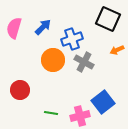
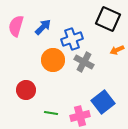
pink semicircle: moved 2 px right, 2 px up
red circle: moved 6 px right
